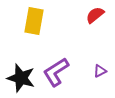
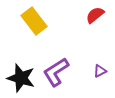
yellow rectangle: rotated 48 degrees counterclockwise
